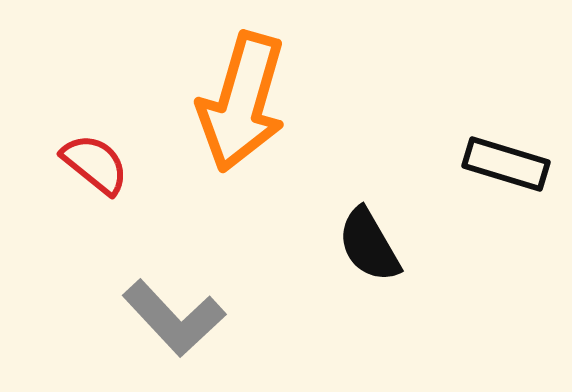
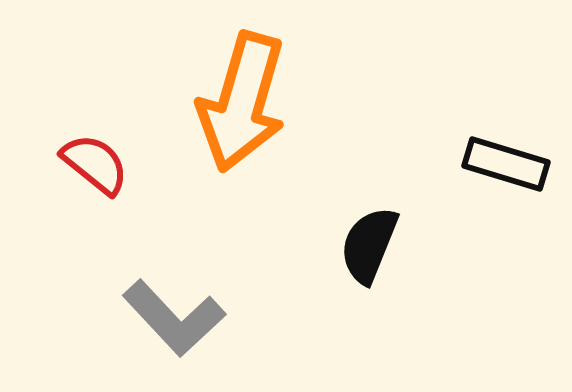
black semicircle: rotated 52 degrees clockwise
